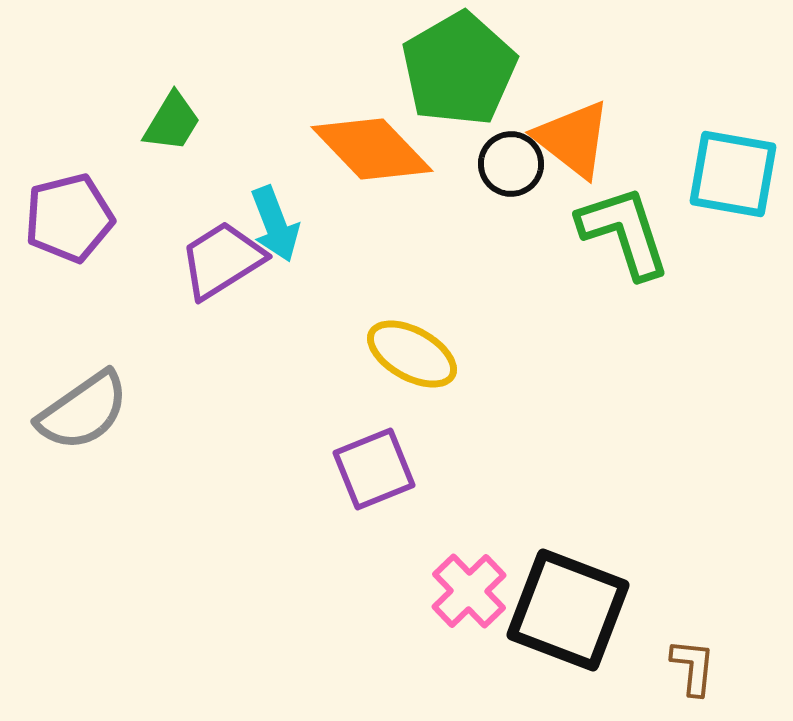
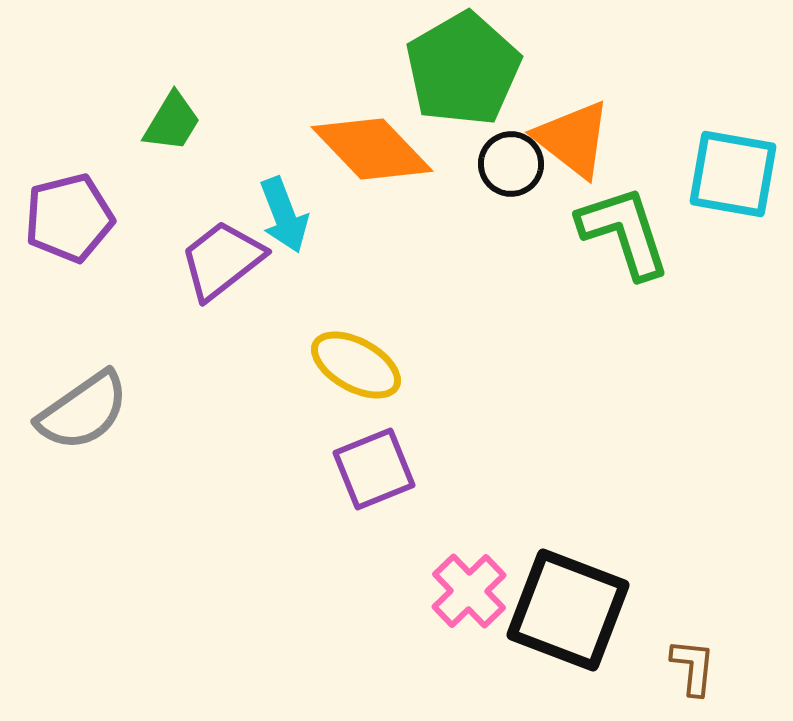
green pentagon: moved 4 px right
cyan arrow: moved 9 px right, 9 px up
purple trapezoid: rotated 6 degrees counterclockwise
yellow ellipse: moved 56 px left, 11 px down
